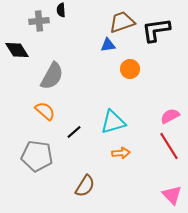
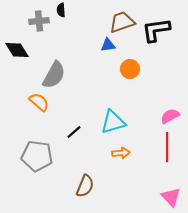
gray semicircle: moved 2 px right, 1 px up
orange semicircle: moved 6 px left, 9 px up
red line: moved 2 px left, 1 px down; rotated 32 degrees clockwise
brown semicircle: rotated 10 degrees counterclockwise
pink triangle: moved 1 px left, 2 px down
